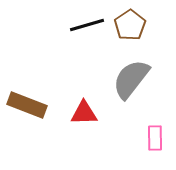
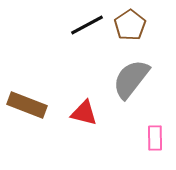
black line: rotated 12 degrees counterclockwise
red triangle: rotated 16 degrees clockwise
